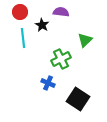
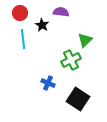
red circle: moved 1 px down
cyan line: moved 1 px down
green cross: moved 10 px right, 1 px down
